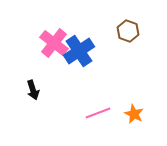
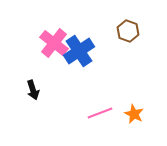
pink line: moved 2 px right
